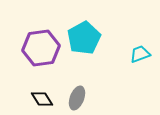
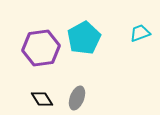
cyan trapezoid: moved 21 px up
